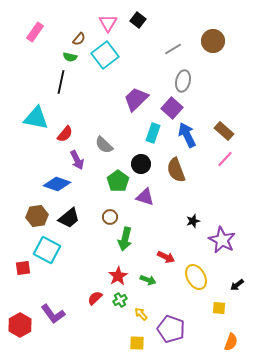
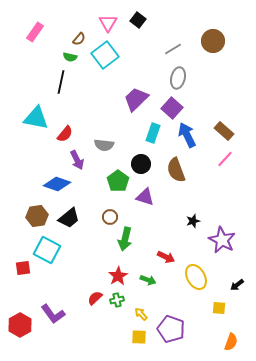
gray ellipse at (183, 81): moved 5 px left, 3 px up
gray semicircle at (104, 145): rotated 36 degrees counterclockwise
green cross at (120, 300): moved 3 px left; rotated 16 degrees clockwise
yellow square at (137, 343): moved 2 px right, 6 px up
